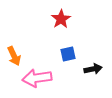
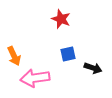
red star: rotated 18 degrees counterclockwise
black arrow: moved 1 px up; rotated 30 degrees clockwise
pink arrow: moved 2 px left
